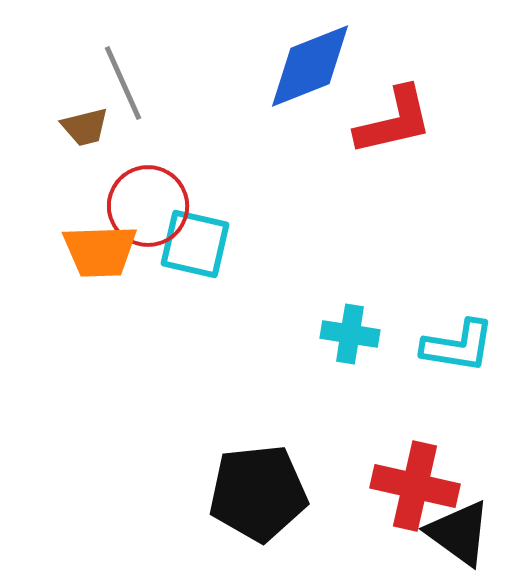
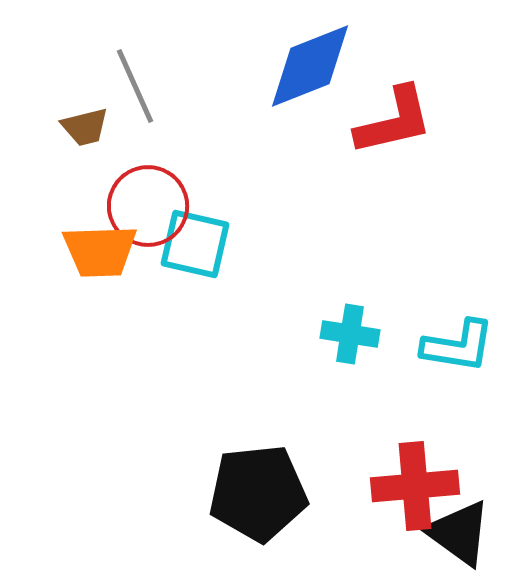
gray line: moved 12 px right, 3 px down
red cross: rotated 18 degrees counterclockwise
